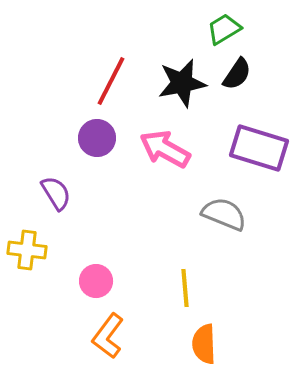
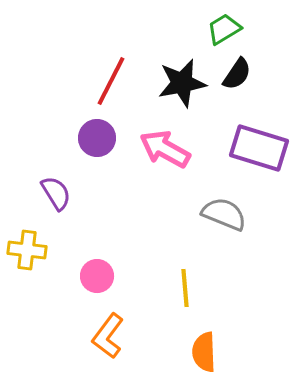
pink circle: moved 1 px right, 5 px up
orange semicircle: moved 8 px down
